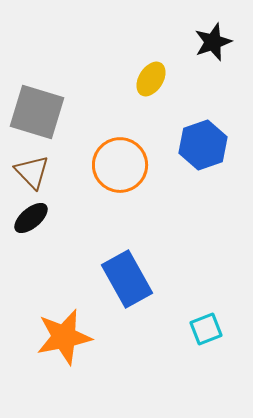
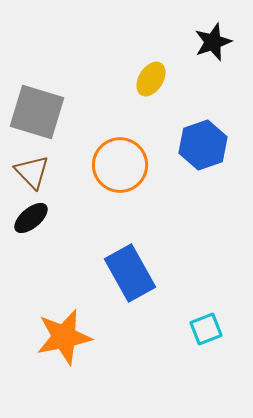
blue rectangle: moved 3 px right, 6 px up
